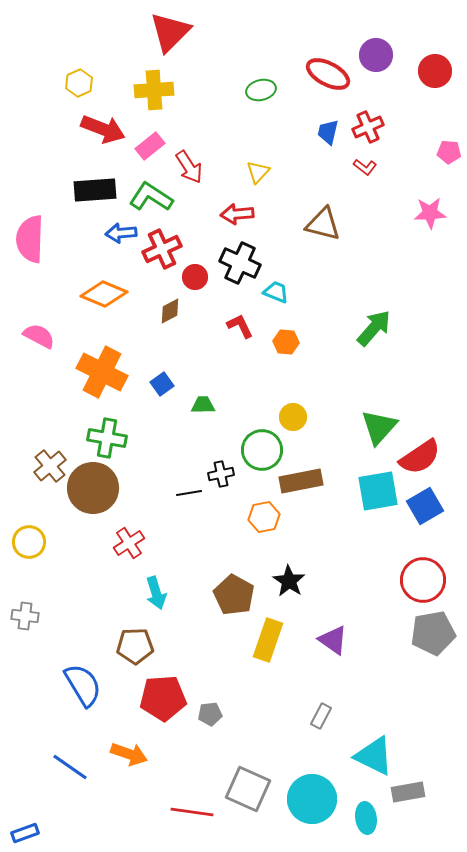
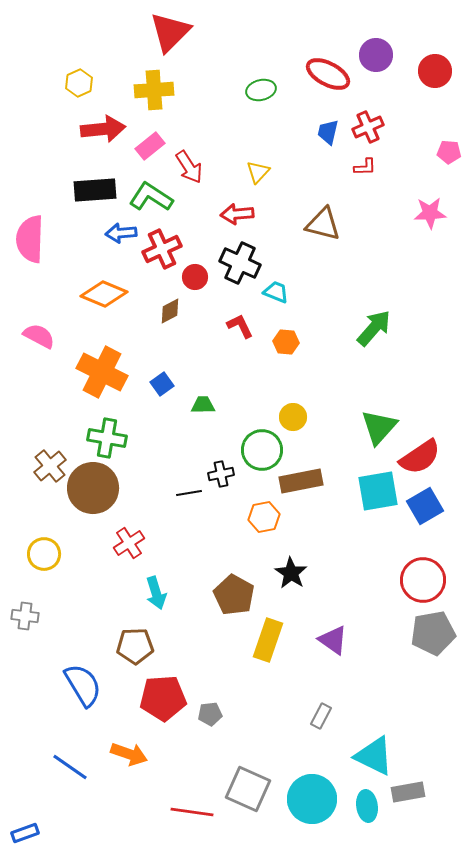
red arrow at (103, 129): rotated 27 degrees counterclockwise
red L-shape at (365, 167): rotated 40 degrees counterclockwise
yellow circle at (29, 542): moved 15 px right, 12 px down
black star at (289, 581): moved 2 px right, 8 px up
cyan ellipse at (366, 818): moved 1 px right, 12 px up
